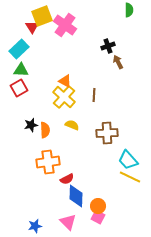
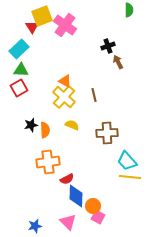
brown line: rotated 16 degrees counterclockwise
cyan trapezoid: moved 1 px left, 1 px down
yellow line: rotated 20 degrees counterclockwise
orange circle: moved 5 px left
